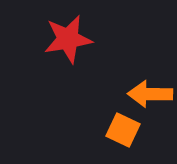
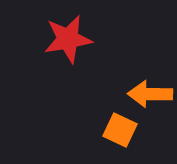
orange square: moved 3 px left
